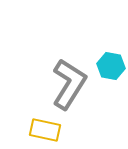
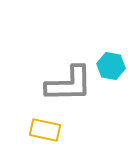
gray L-shape: rotated 57 degrees clockwise
